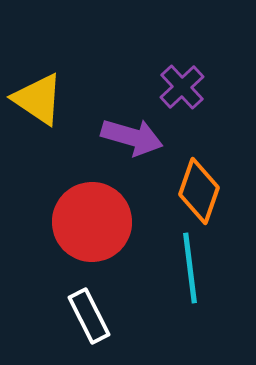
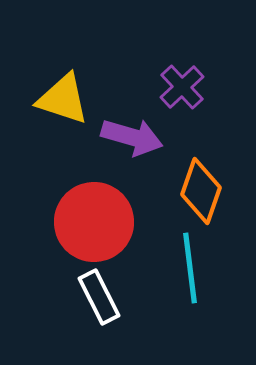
yellow triangle: moved 25 px right; rotated 16 degrees counterclockwise
orange diamond: moved 2 px right
red circle: moved 2 px right
white rectangle: moved 10 px right, 19 px up
